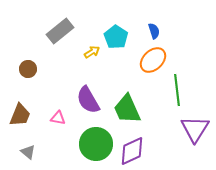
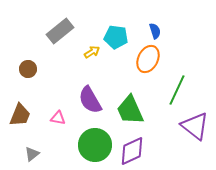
blue semicircle: moved 1 px right
cyan pentagon: rotated 25 degrees counterclockwise
orange ellipse: moved 5 px left, 1 px up; rotated 20 degrees counterclockwise
green line: rotated 32 degrees clockwise
purple semicircle: moved 2 px right
green trapezoid: moved 3 px right, 1 px down
purple triangle: moved 3 px up; rotated 24 degrees counterclockwise
green circle: moved 1 px left, 1 px down
gray triangle: moved 4 px right, 2 px down; rotated 42 degrees clockwise
